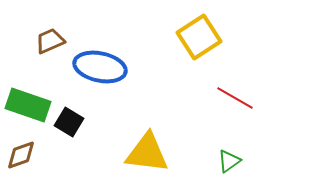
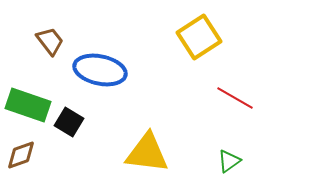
brown trapezoid: rotated 76 degrees clockwise
blue ellipse: moved 3 px down
